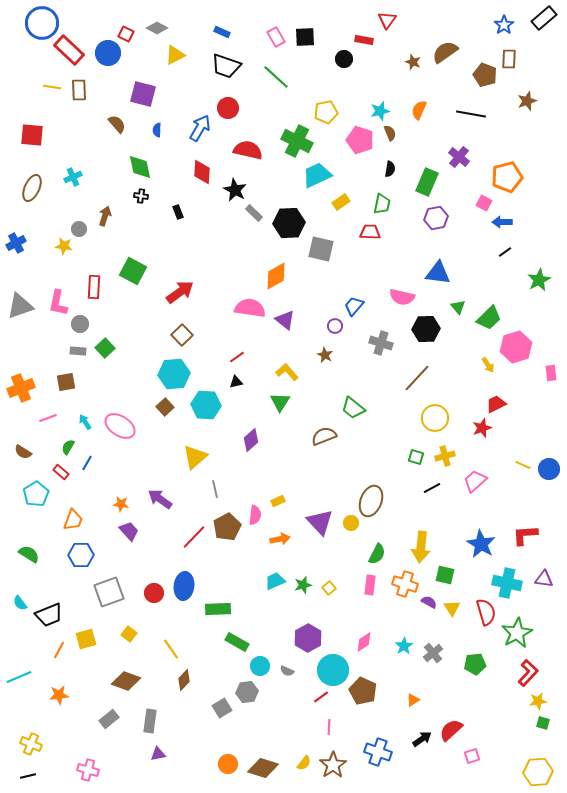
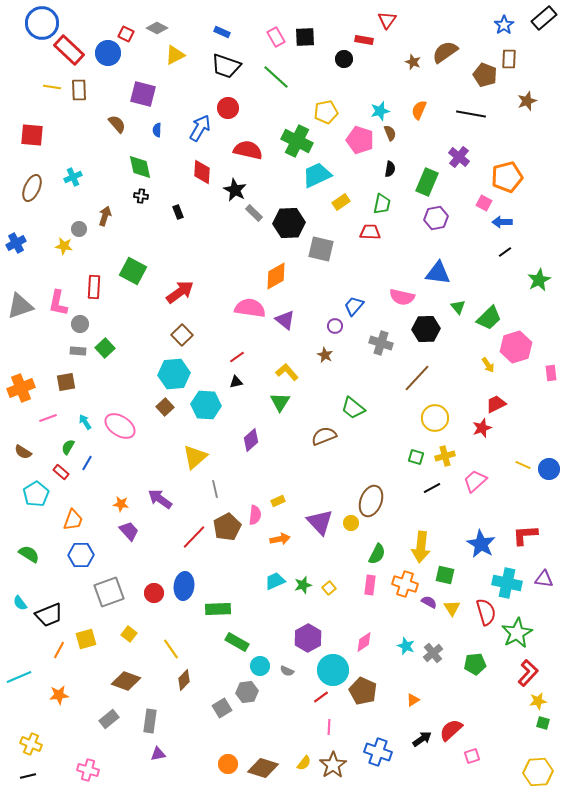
cyan star at (404, 646): moved 2 px right; rotated 18 degrees counterclockwise
